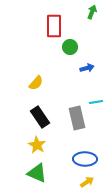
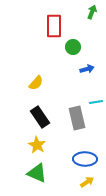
green circle: moved 3 px right
blue arrow: moved 1 px down
